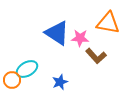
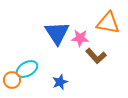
blue triangle: rotated 24 degrees clockwise
